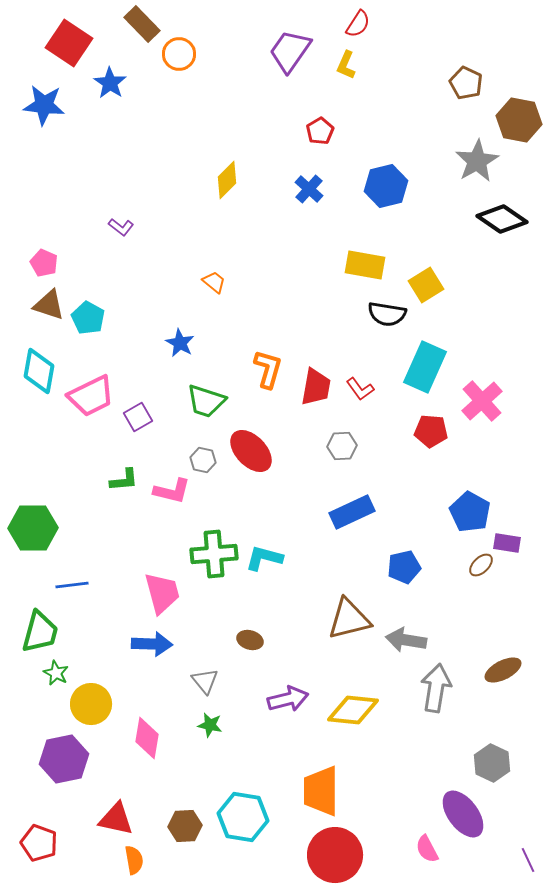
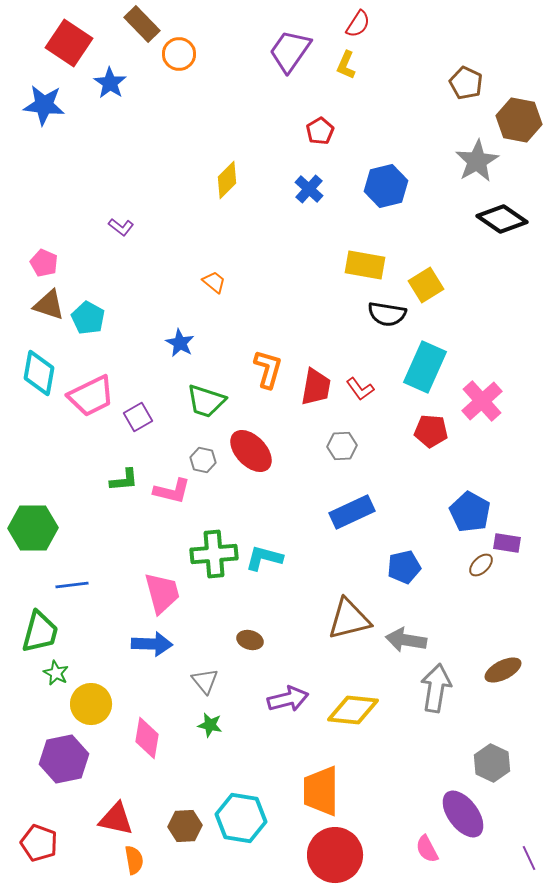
cyan diamond at (39, 371): moved 2 px down
cyan hexagon at (243, 817): moved 2 px left, 1 px down
purple line at (528, 860): moved 1 px right, 2 px up
